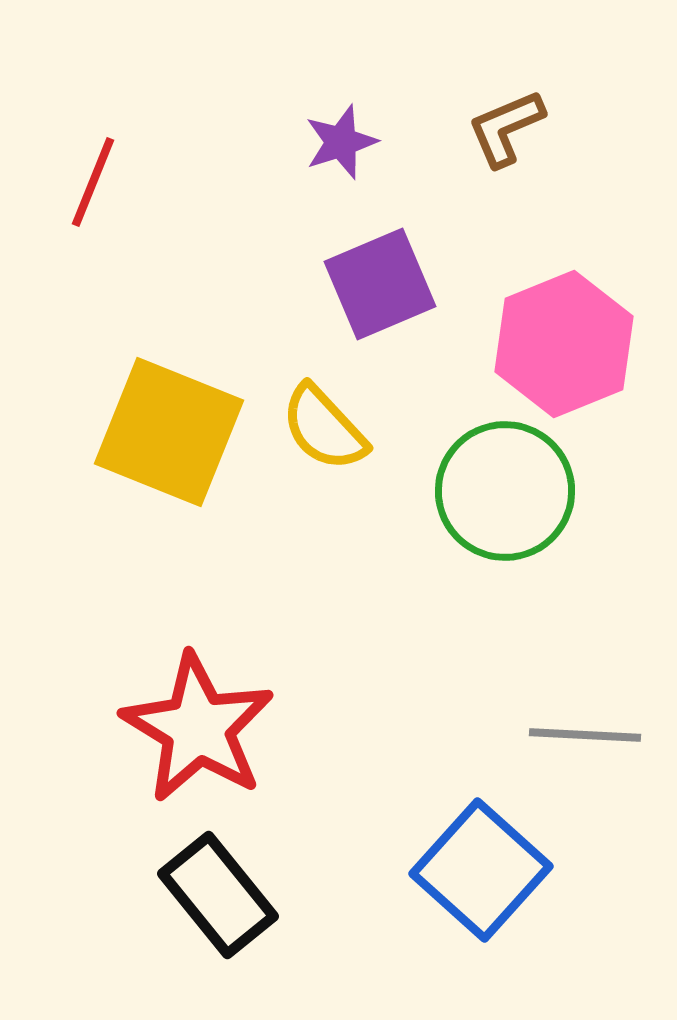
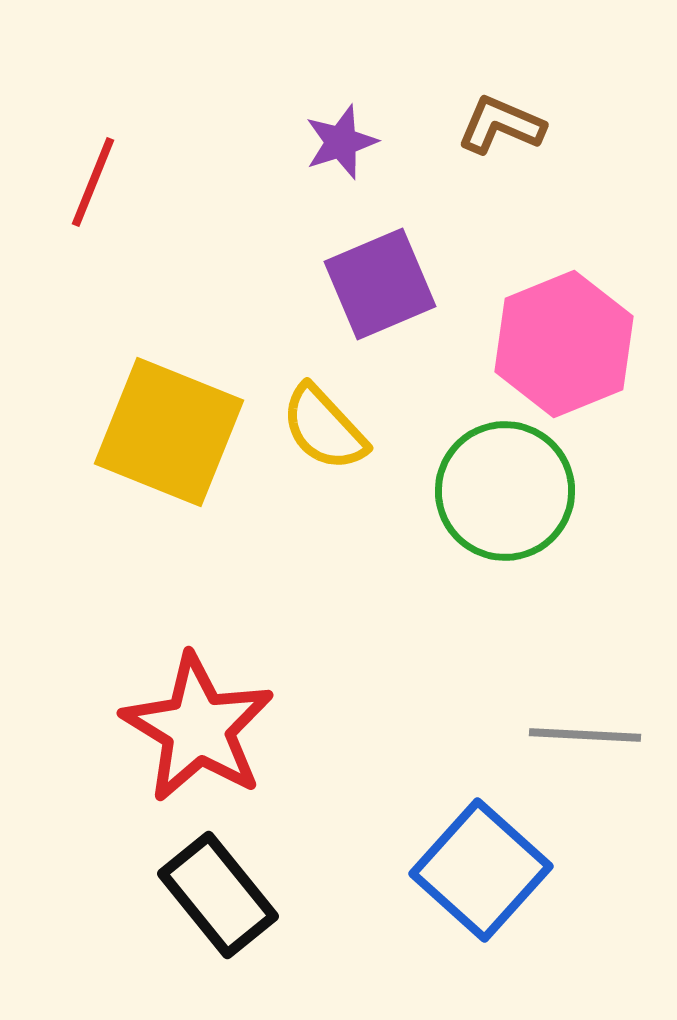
brown L-shape: moved 5 px left, 3 px up; rotated 46 degrees clockwise
